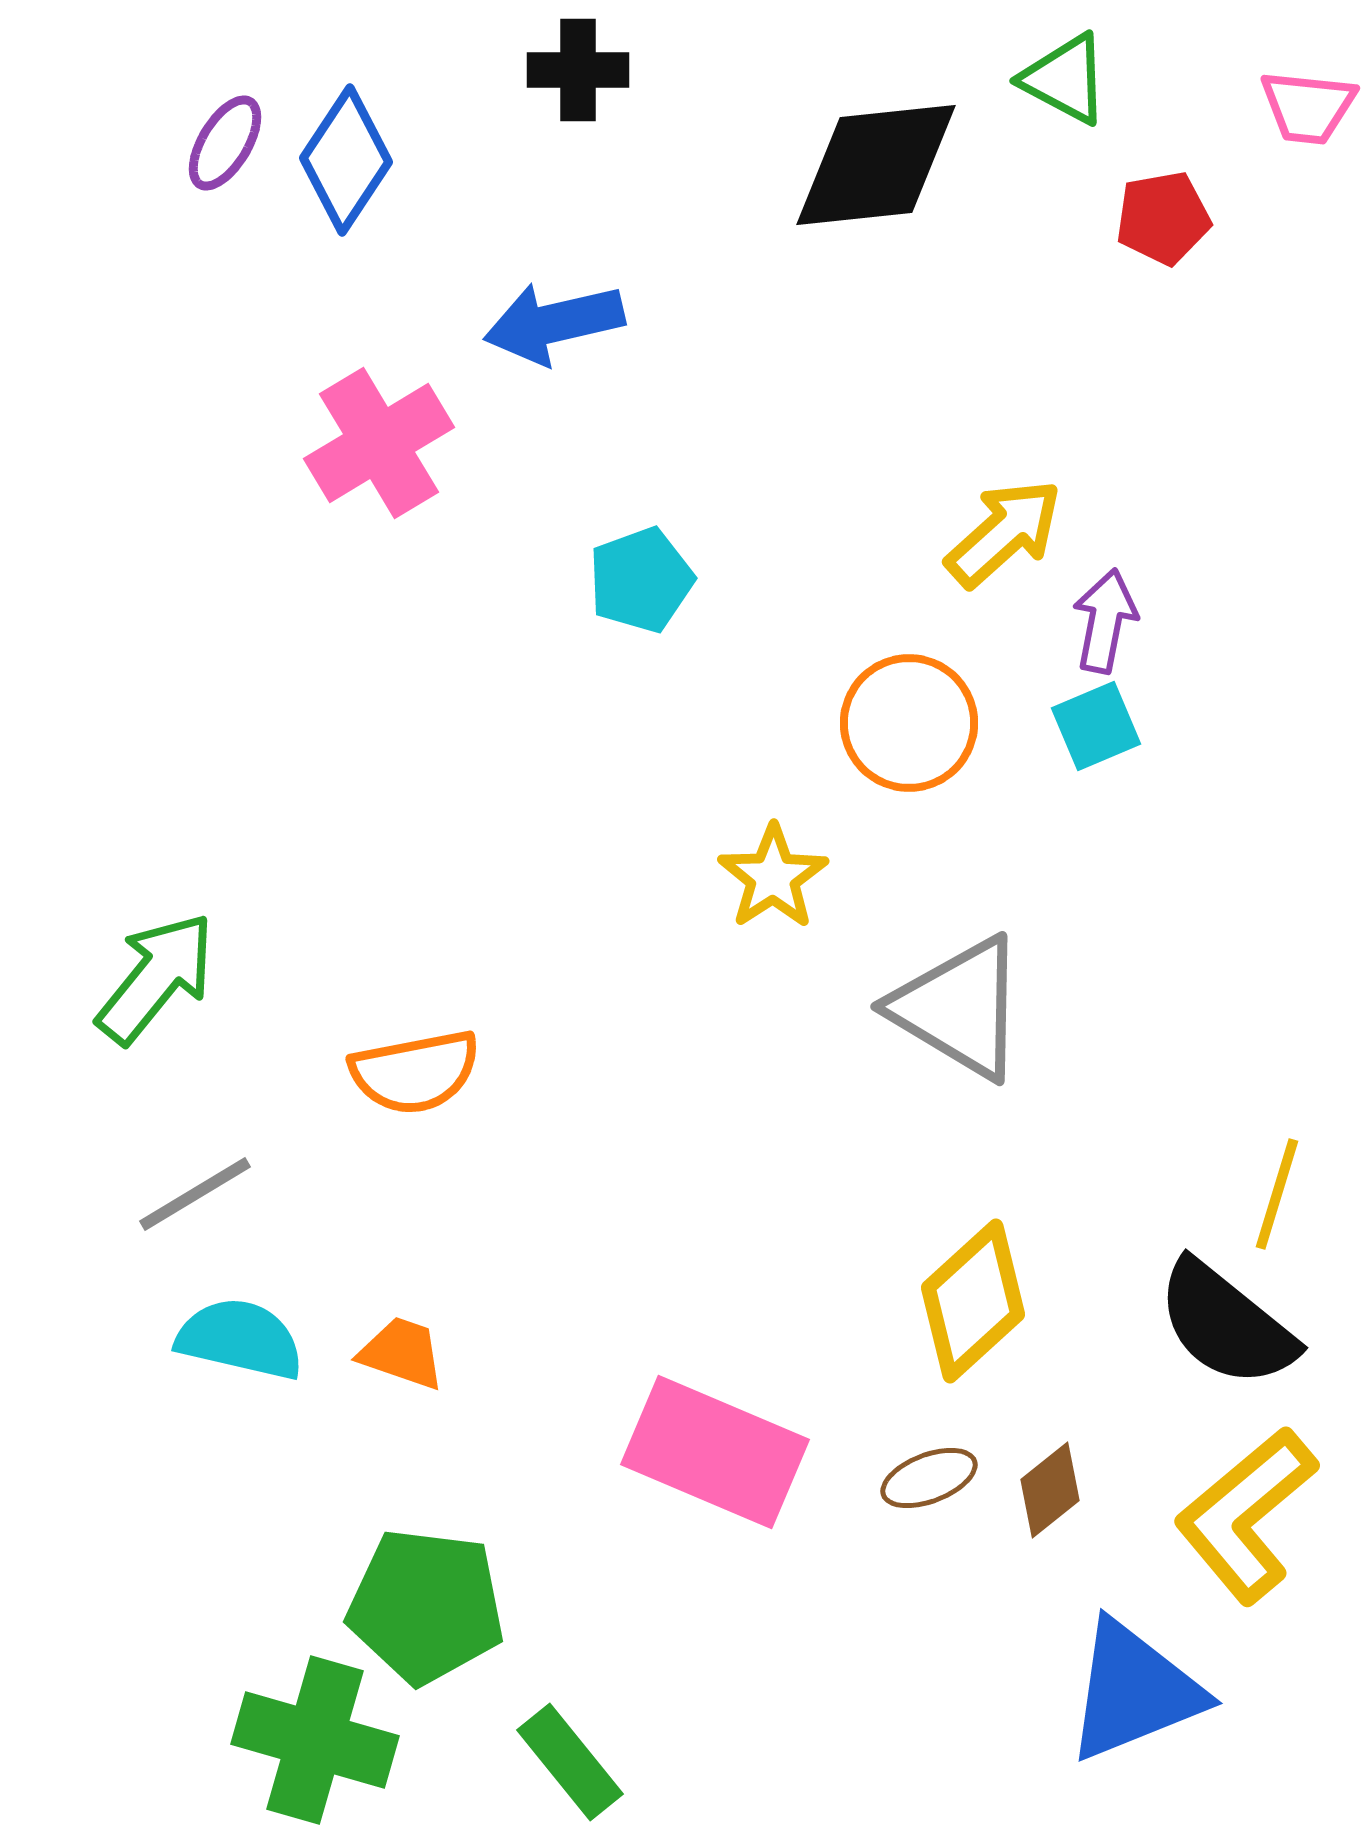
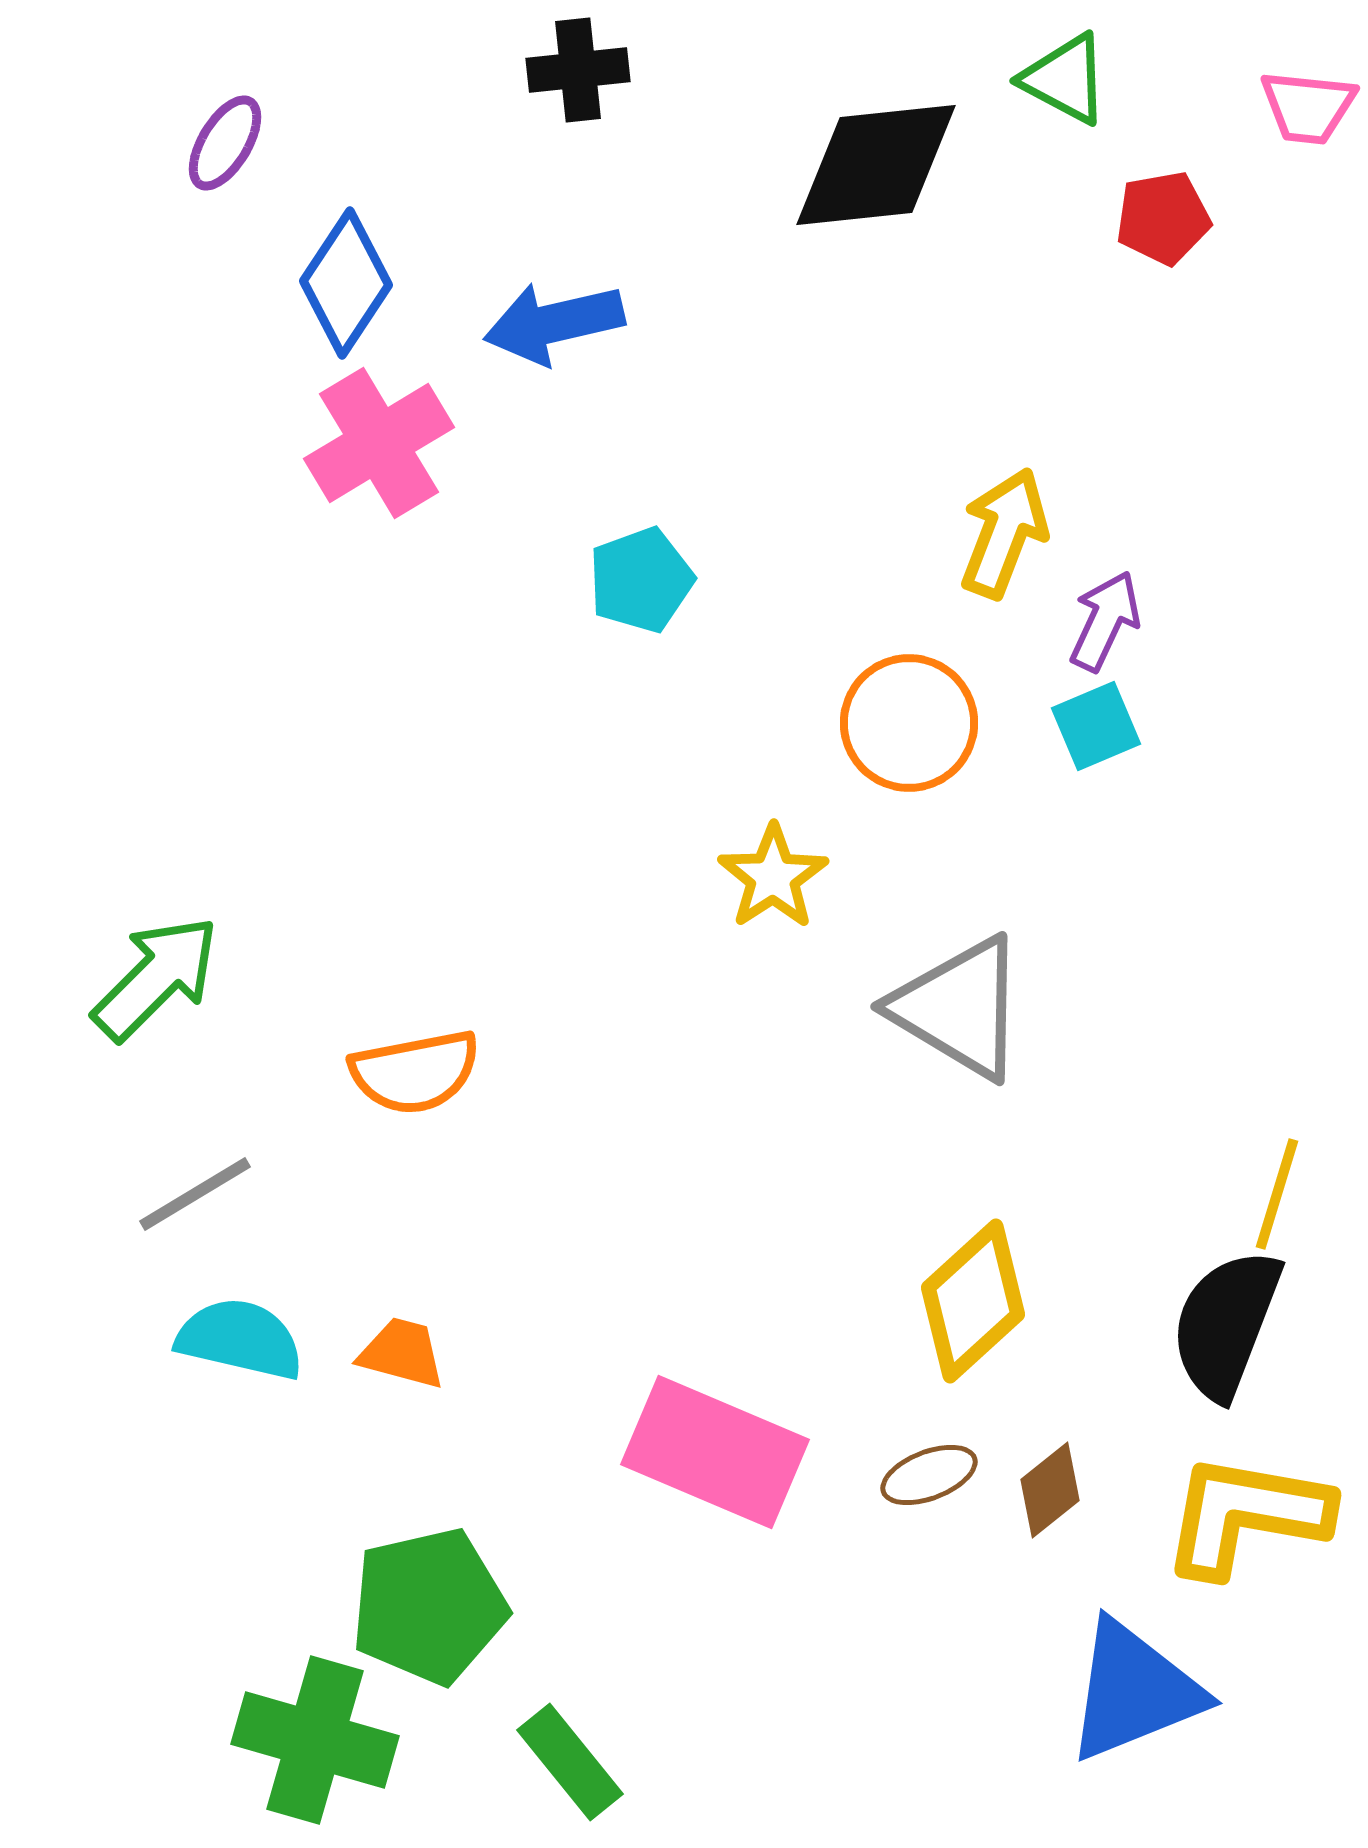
black cross: rotated 6 degrees counterclockwise
blue diamond: moved 123 px down
yellow arrow: rotated 27 degrees counterclockwise
purple arrow: rotated 14 degrees clockwise
green arrow: rotated 6 degrees clockwise
black semicircle: rotated 72 degrees clockwise
orange trapezoid: rotated 4 degrees counterclockwise
brown ellipse: moved 3 px up
yellow L-shape: rotated 50 degrees clockwise
green pentagon: moved 3 px right; rotated 20 degrees counterclockwise
